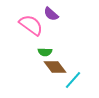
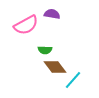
purple semicircle: moved 1 px right; rotated 147 degrees clockwise
pink semicircle: moved 5 px left; rotated 115 degrees clockwise
green semicircle: moved 2 px up
